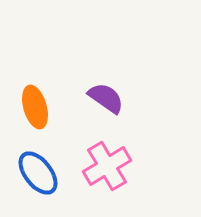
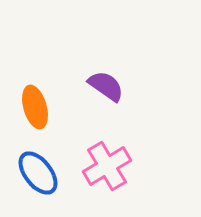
purple semicircle: moved 12 px up
